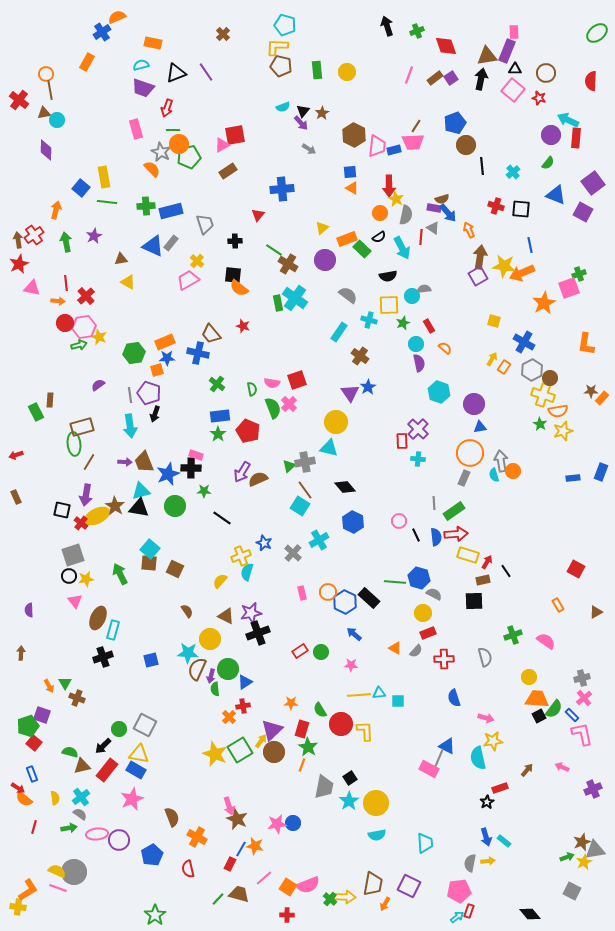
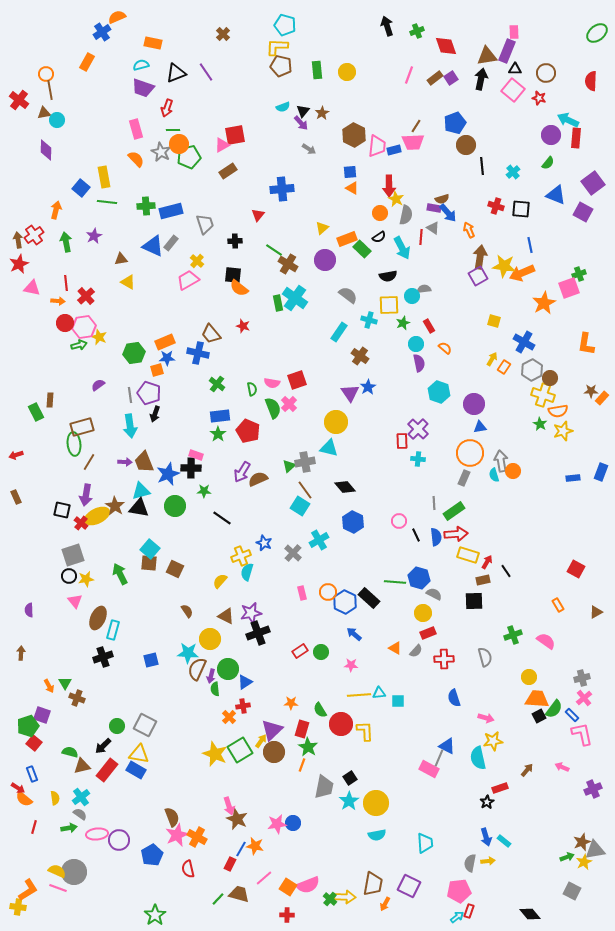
orange semicircle at (152, 169): moved 16 px left, 10 px up
green circle at (119, 729): moved 2 px left, 3 px up
pink star at (132, 799): moved 45 px right, 36 px down
